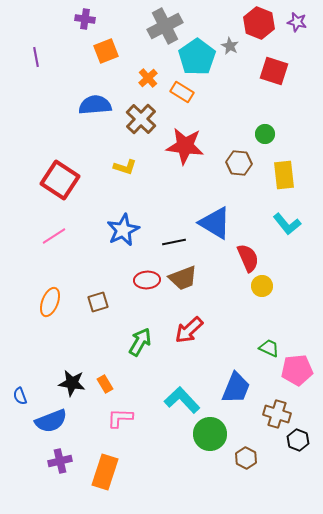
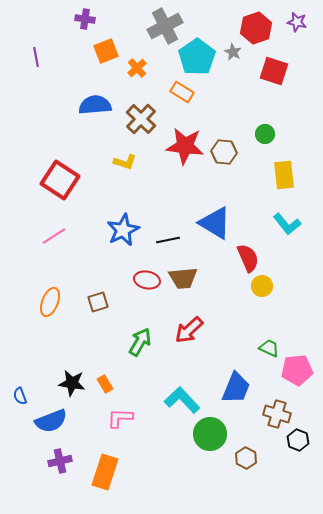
red hexagon at (259, 23): moved 3 px left, 5 px down; rotated 20 degrees clockwise
gray star at (230, 46): moved 3 px right, 6 px down
orange cross at (148, 78): moved 11 px left, 10 px up
brown hexagon at (239, 163): moved 15 px left, 11 px up
yellow L-shape at (125, 167): moved 5 px up
black line at (174, 242): moved 6 px left, 2 px up
brown trapezoid at (183, 278): rotated 16 degrees clockwise
red ellipse at (147, 280): rotated 15 degrees clockwise
